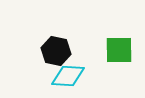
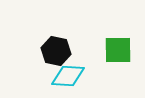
green square: moved 1 px left
